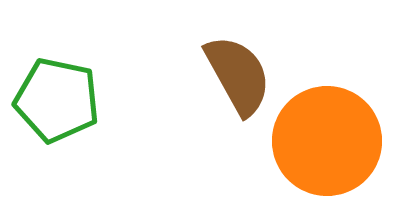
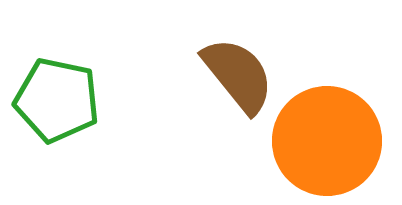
brown semicircle: rotated 10 degrees counterclockwise
